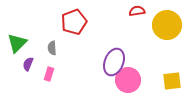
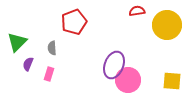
green triangle: moved 1 px up
purple ellipse: moved 3 px down
yellow square: rotated 12 degrees clockwise
